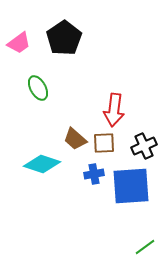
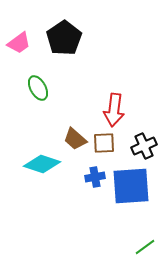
blue cross: moved 1 px right, 3 px down
